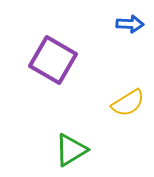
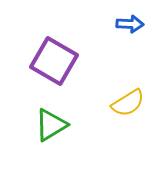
purple square: moved 1 px right, 1 px down
green triangle: moved 20 px left, 25 px up
